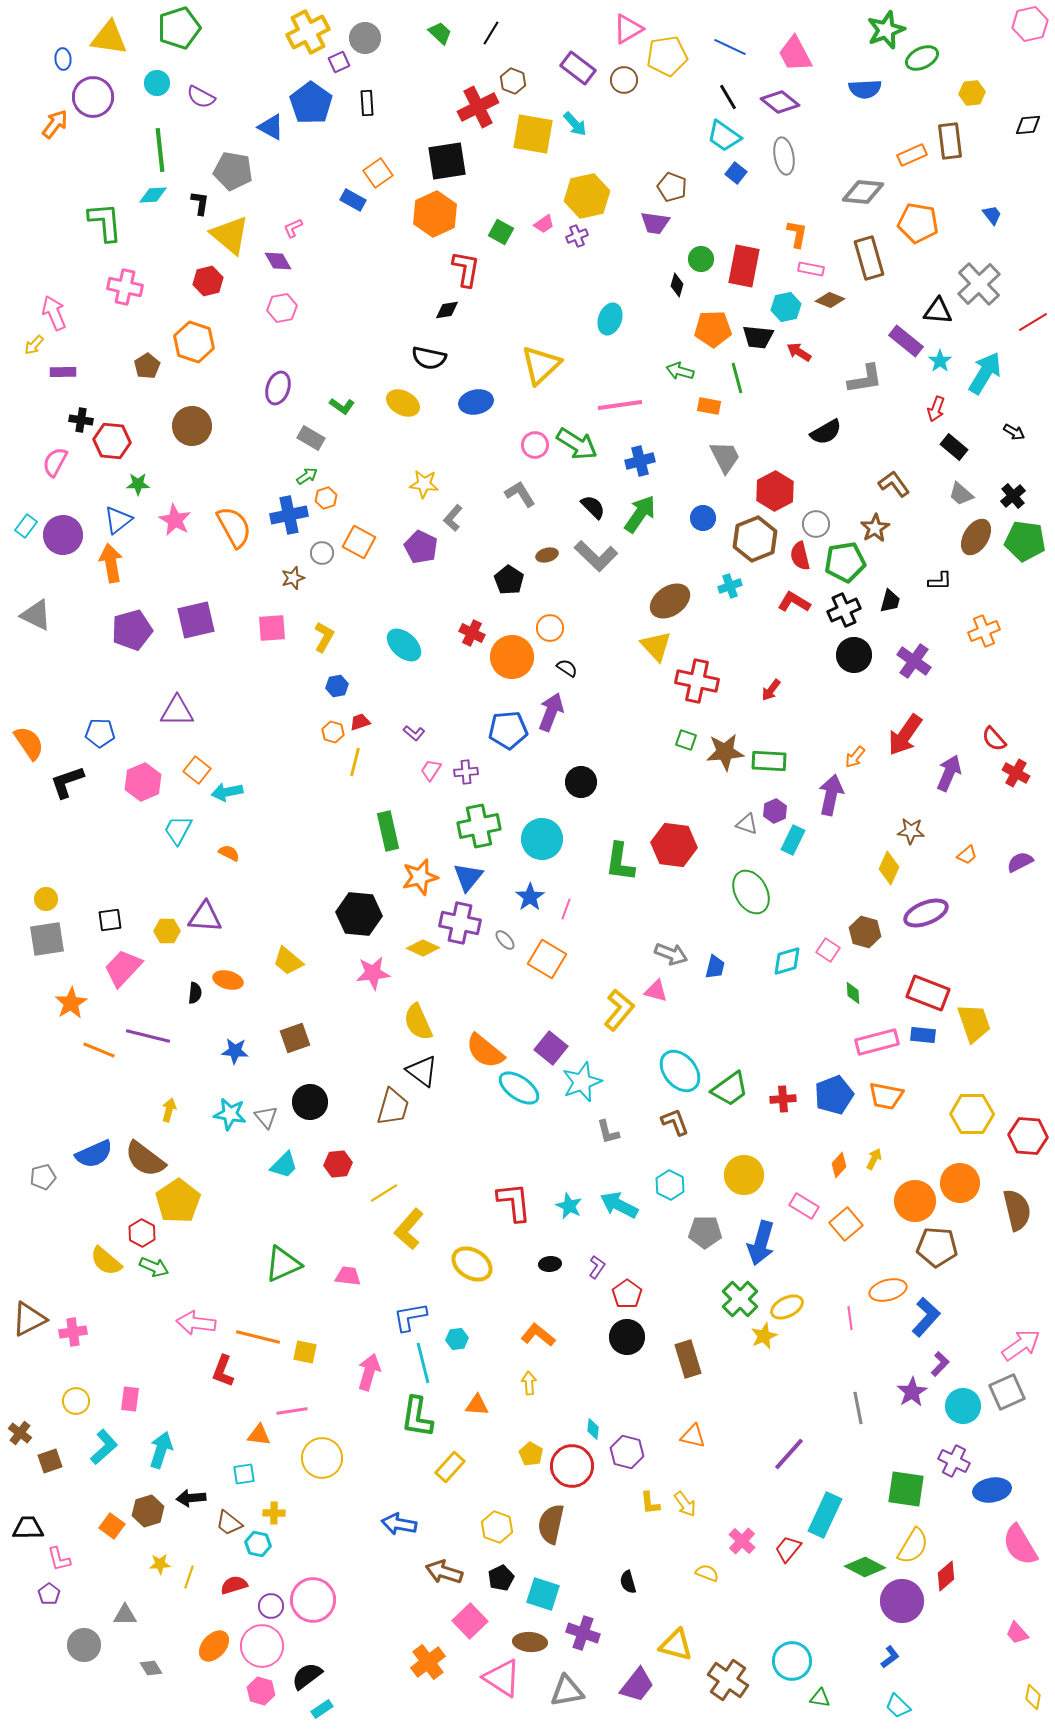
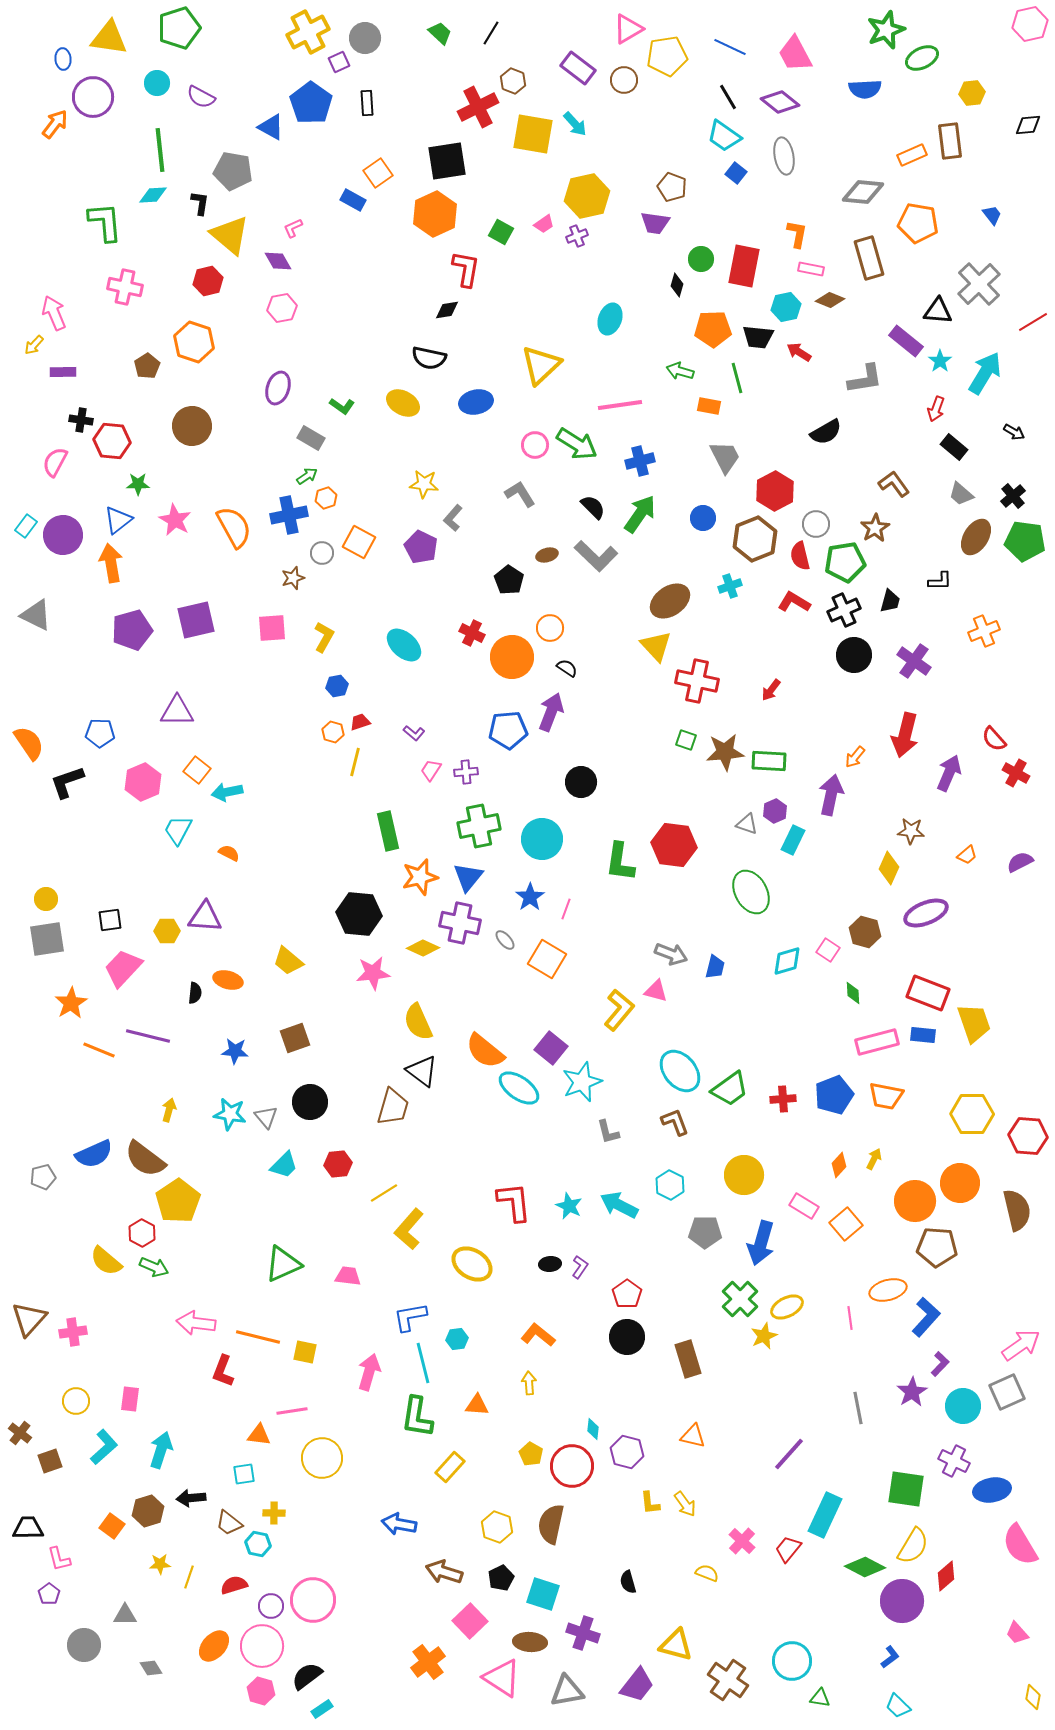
red arrow at (905, 735): rotated 21 degrees counterclockwise
purple L-shape at (597, 1267): moved 17 px left
brown triangle at (29, 1319): rotated 21 degrees counterclockwise
